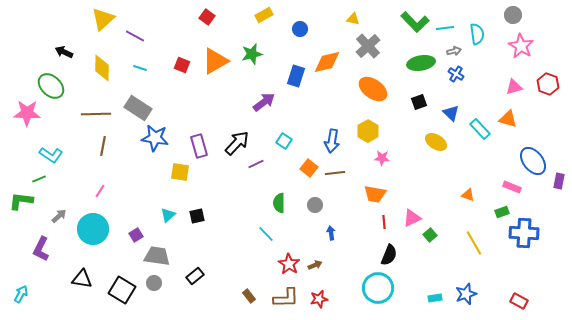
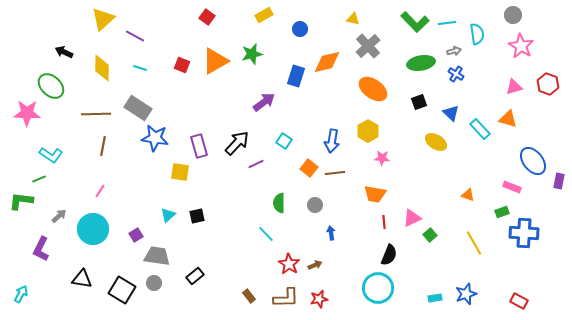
cyan line at (445, 28): moved 2 px right, 5 px up
